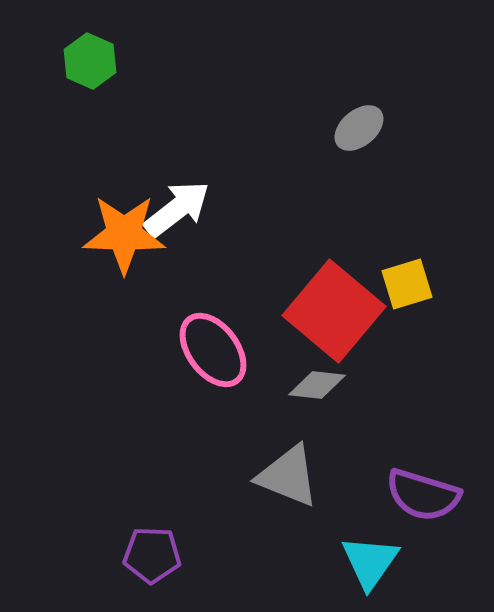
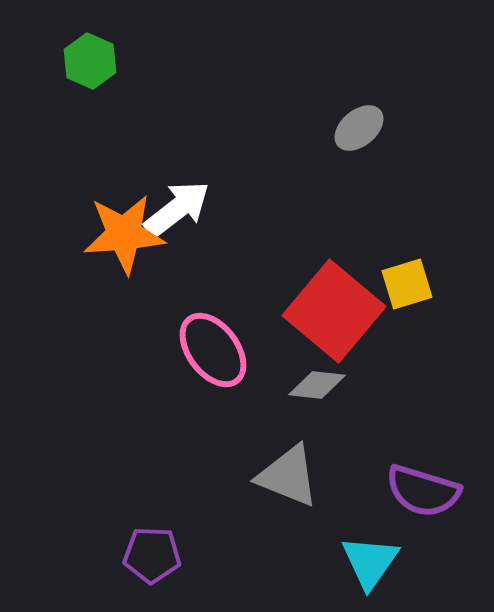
orange star: rotated 6 degrees counterclockwise
purple semicircle: moved 4 px up
